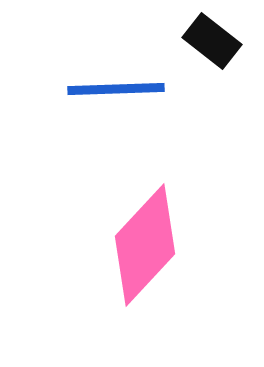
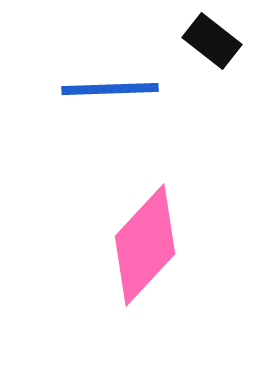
blue line: moved 6 px left
